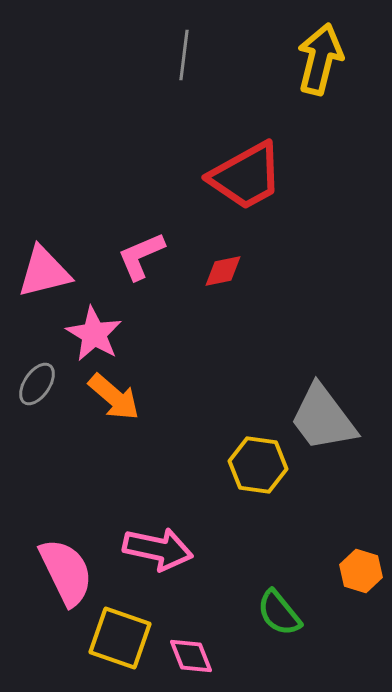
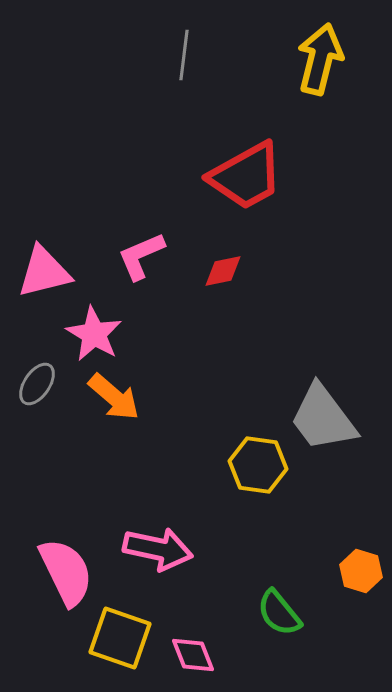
pink diamond: moved 2 px right, 1 px up
